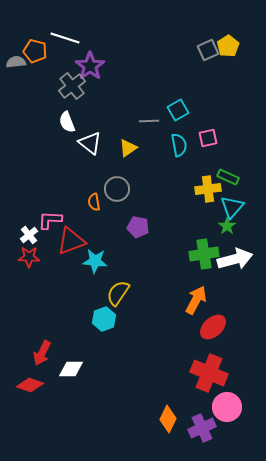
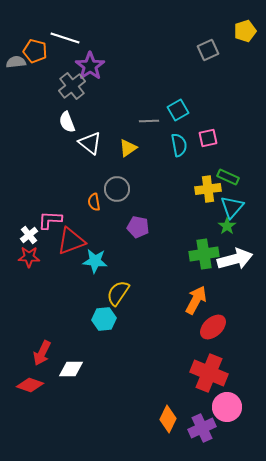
yellow pentagon: moved 17 px right, 15 px up; rotated 15 degrees clockwise
cyan hexagon: rotated 15 degrees clockwise
